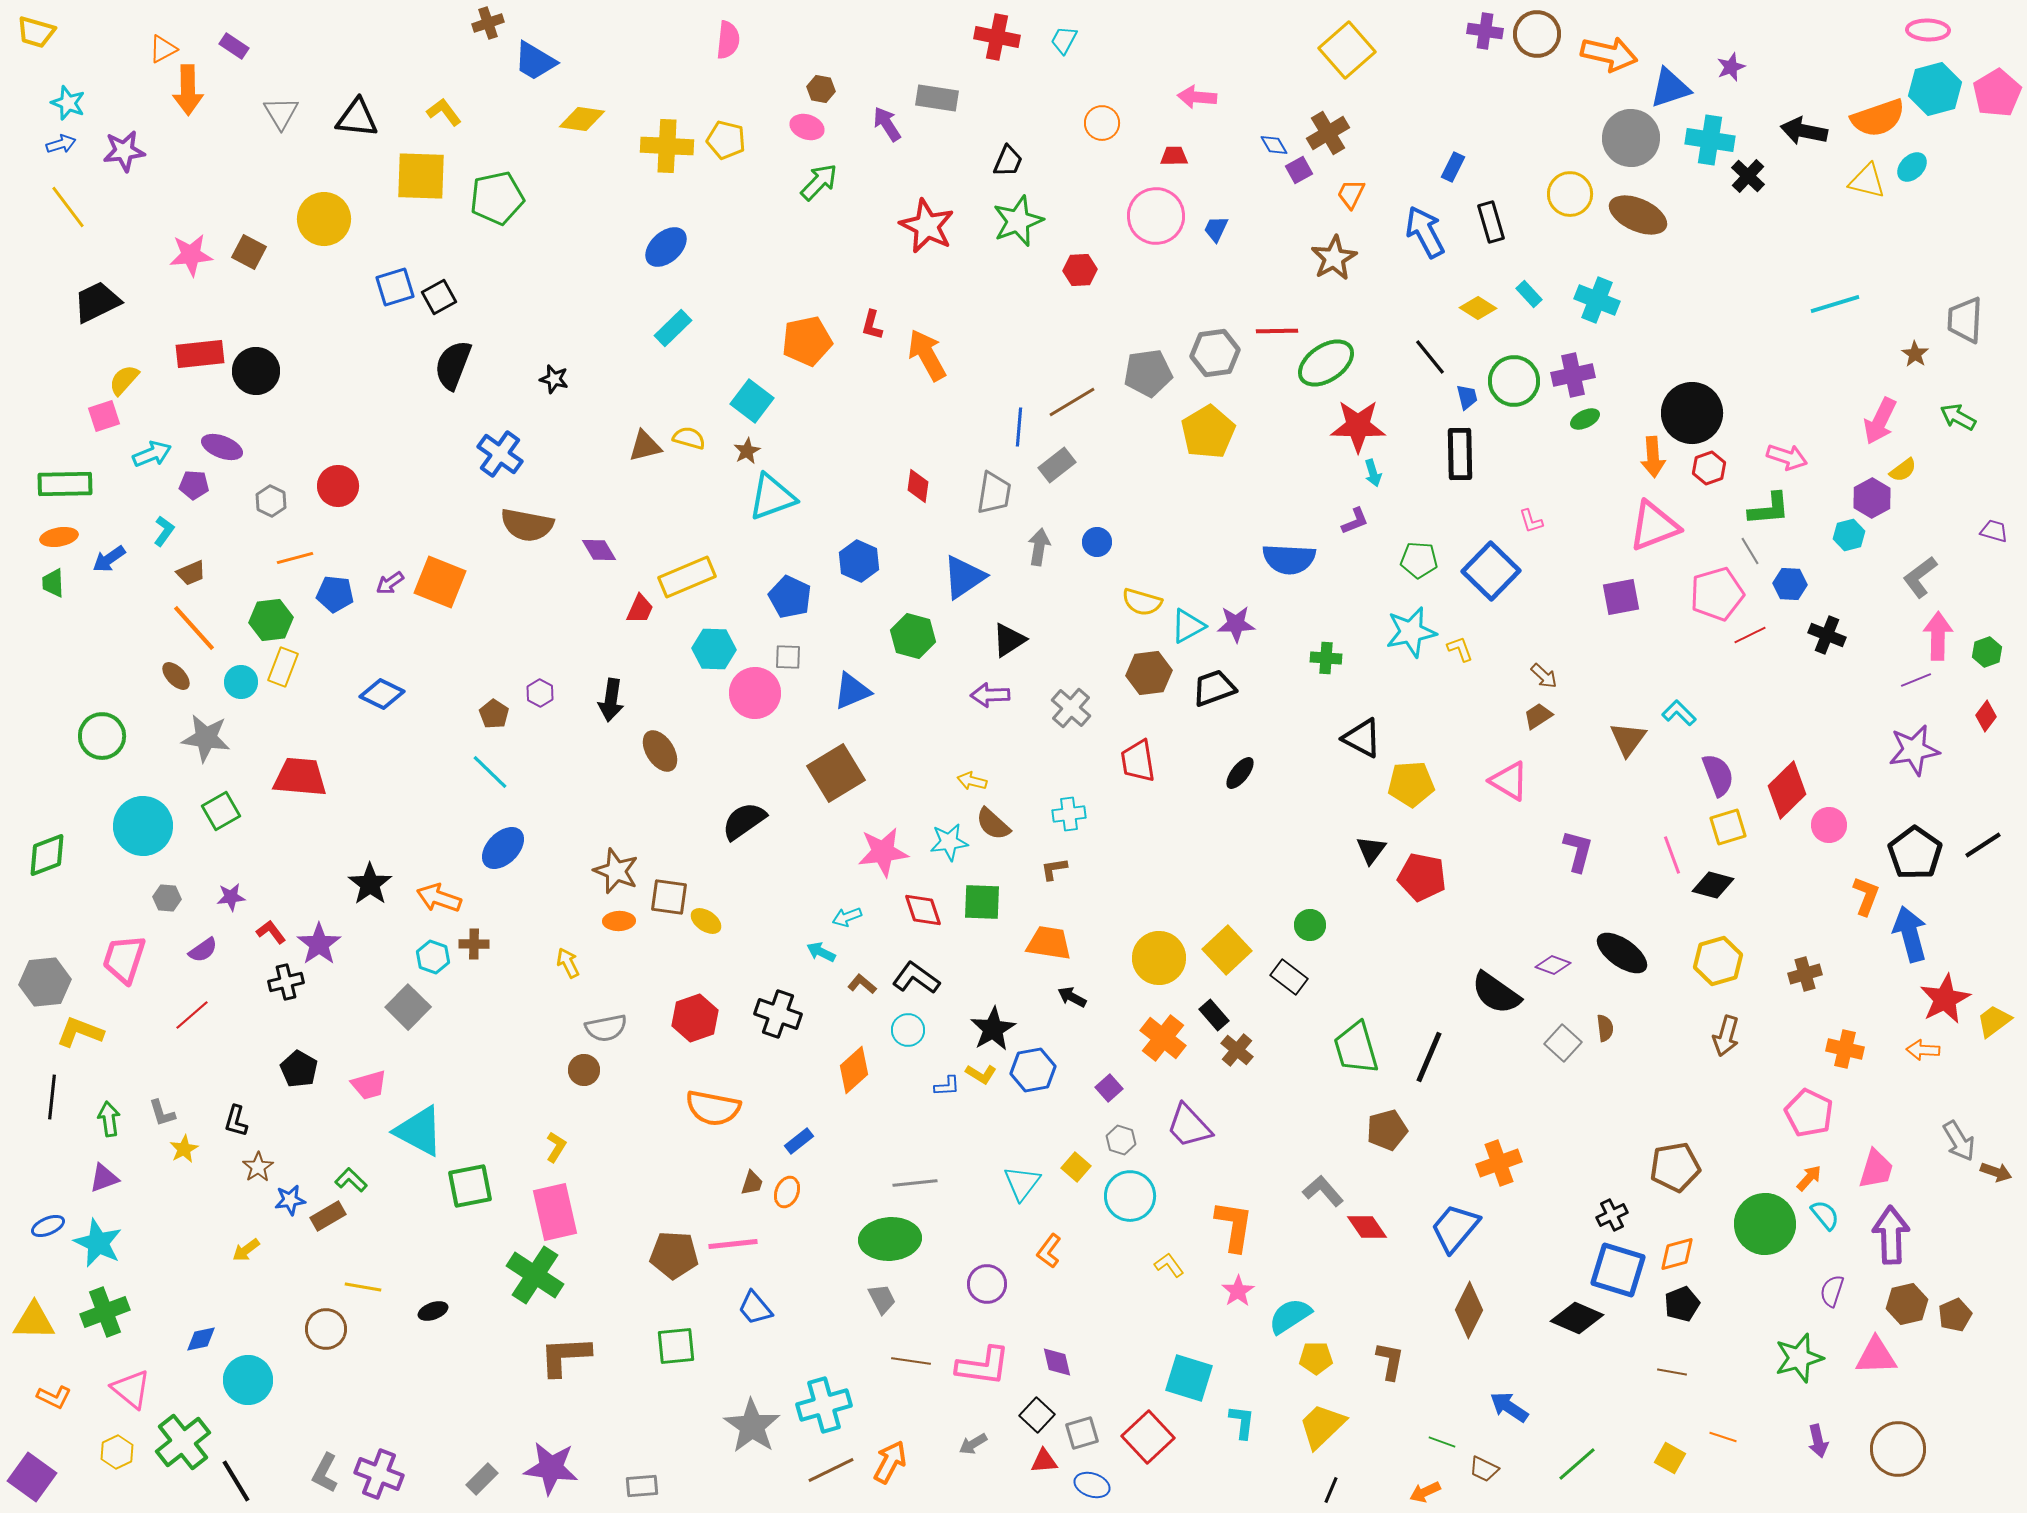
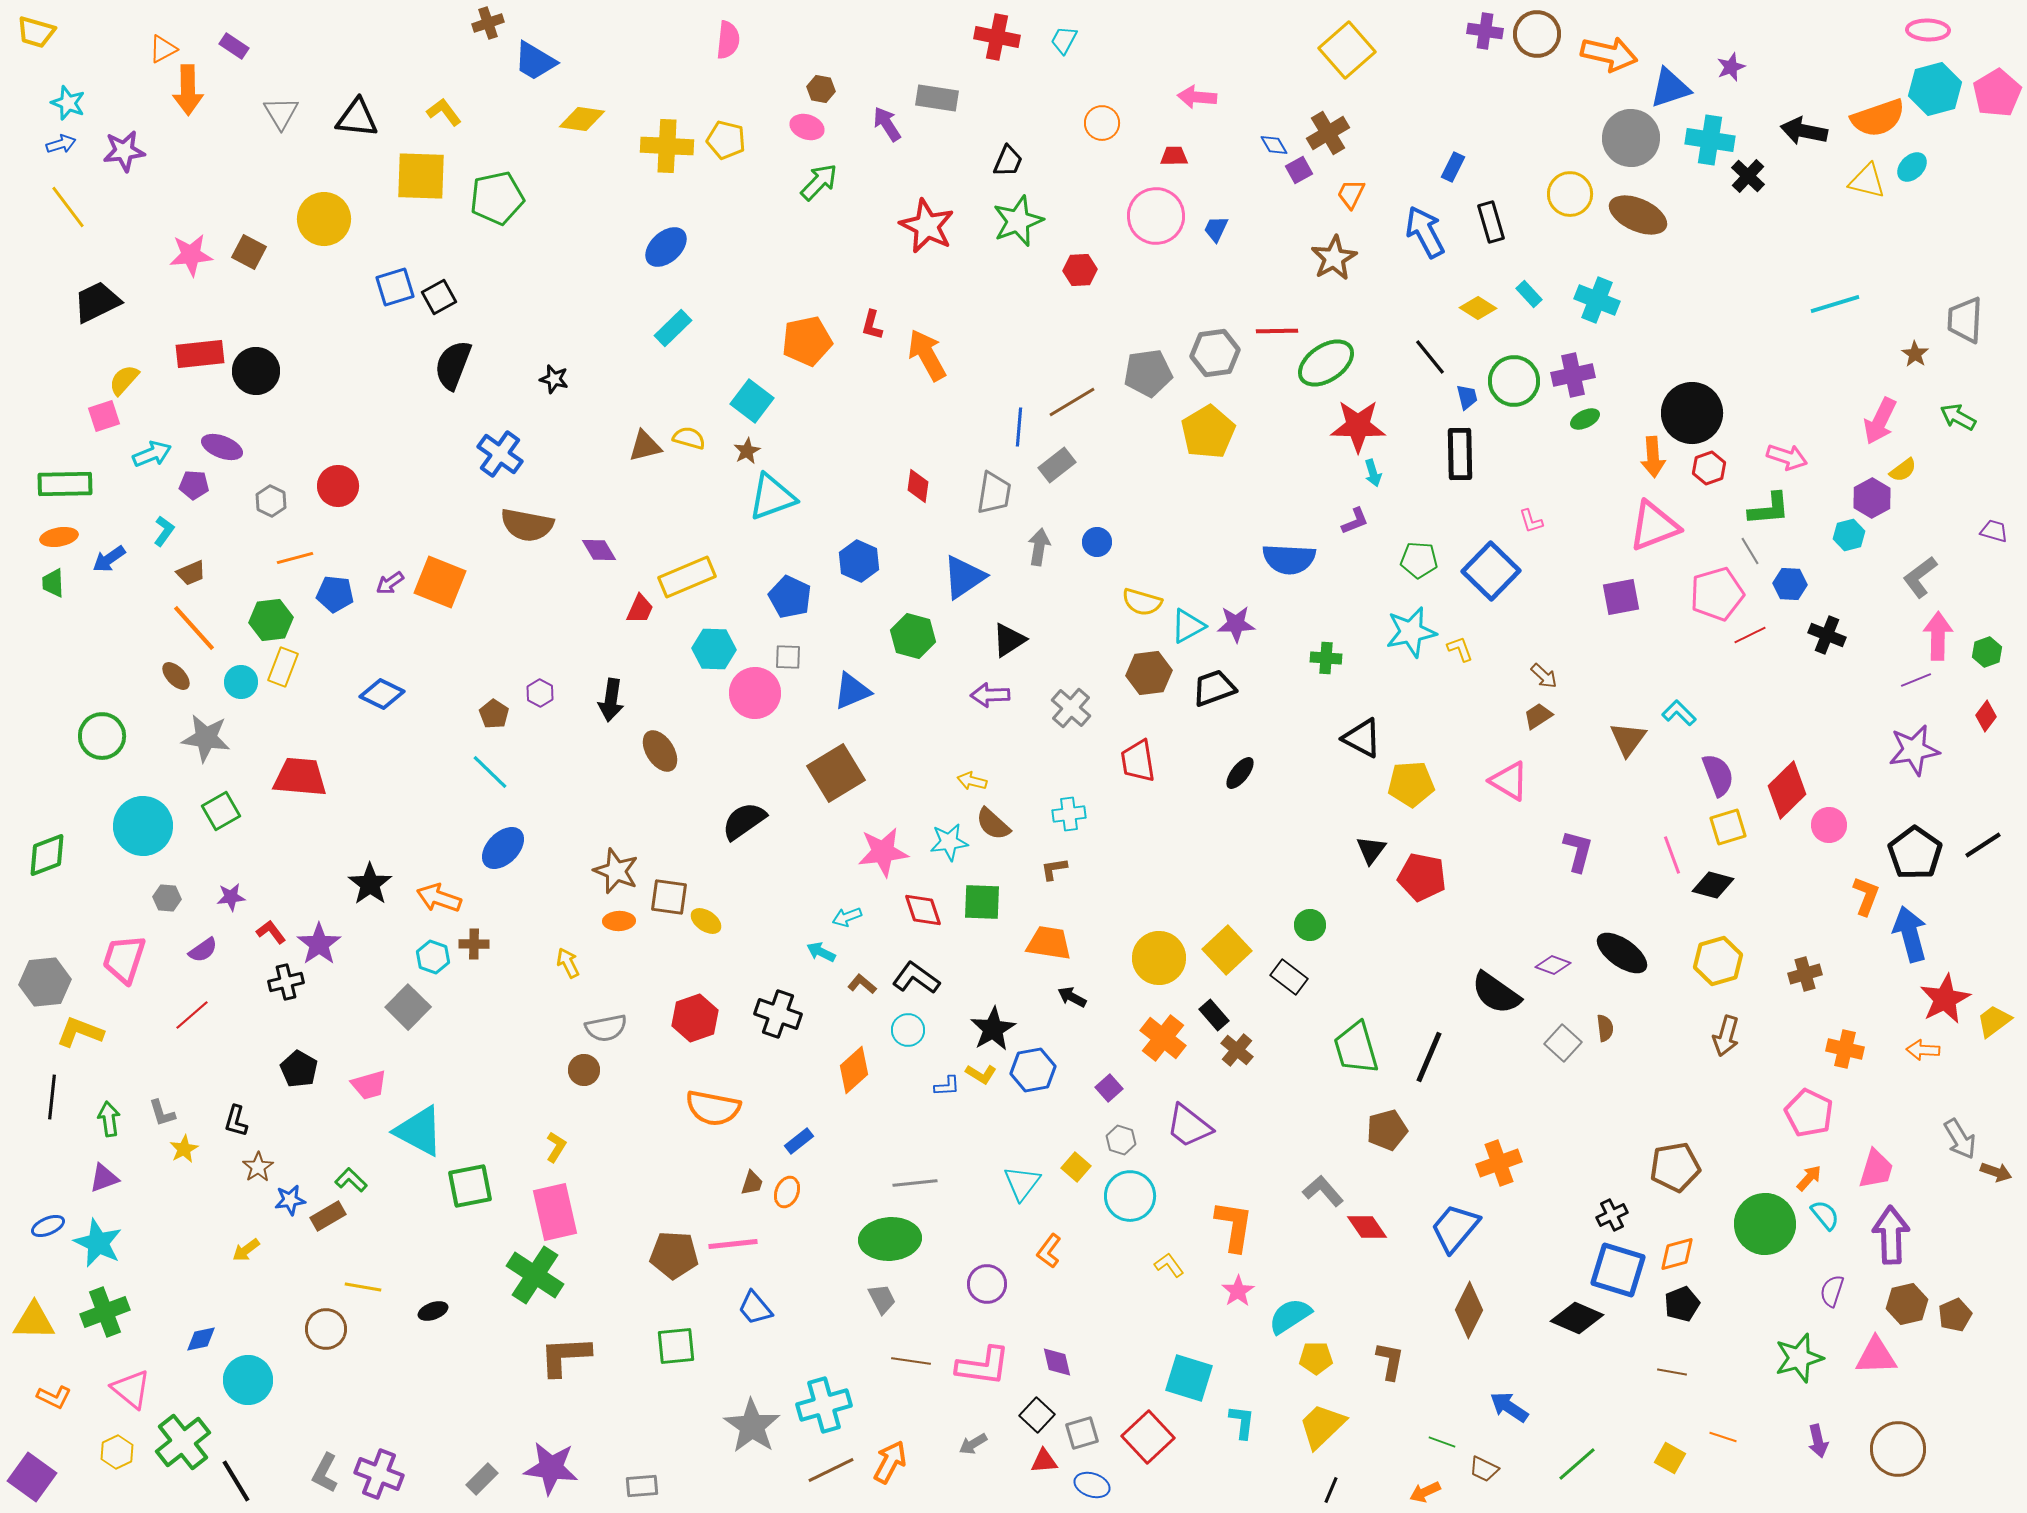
purple trapezoid at (1189, 1126): rotated 9 degrees counterclockwise
gray arrow at (1959, 1141): moved 1 px right, 2 px up
